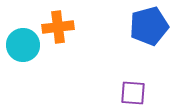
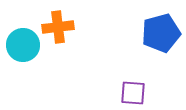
blue pentagon: moved 12 px right, 7 px down
